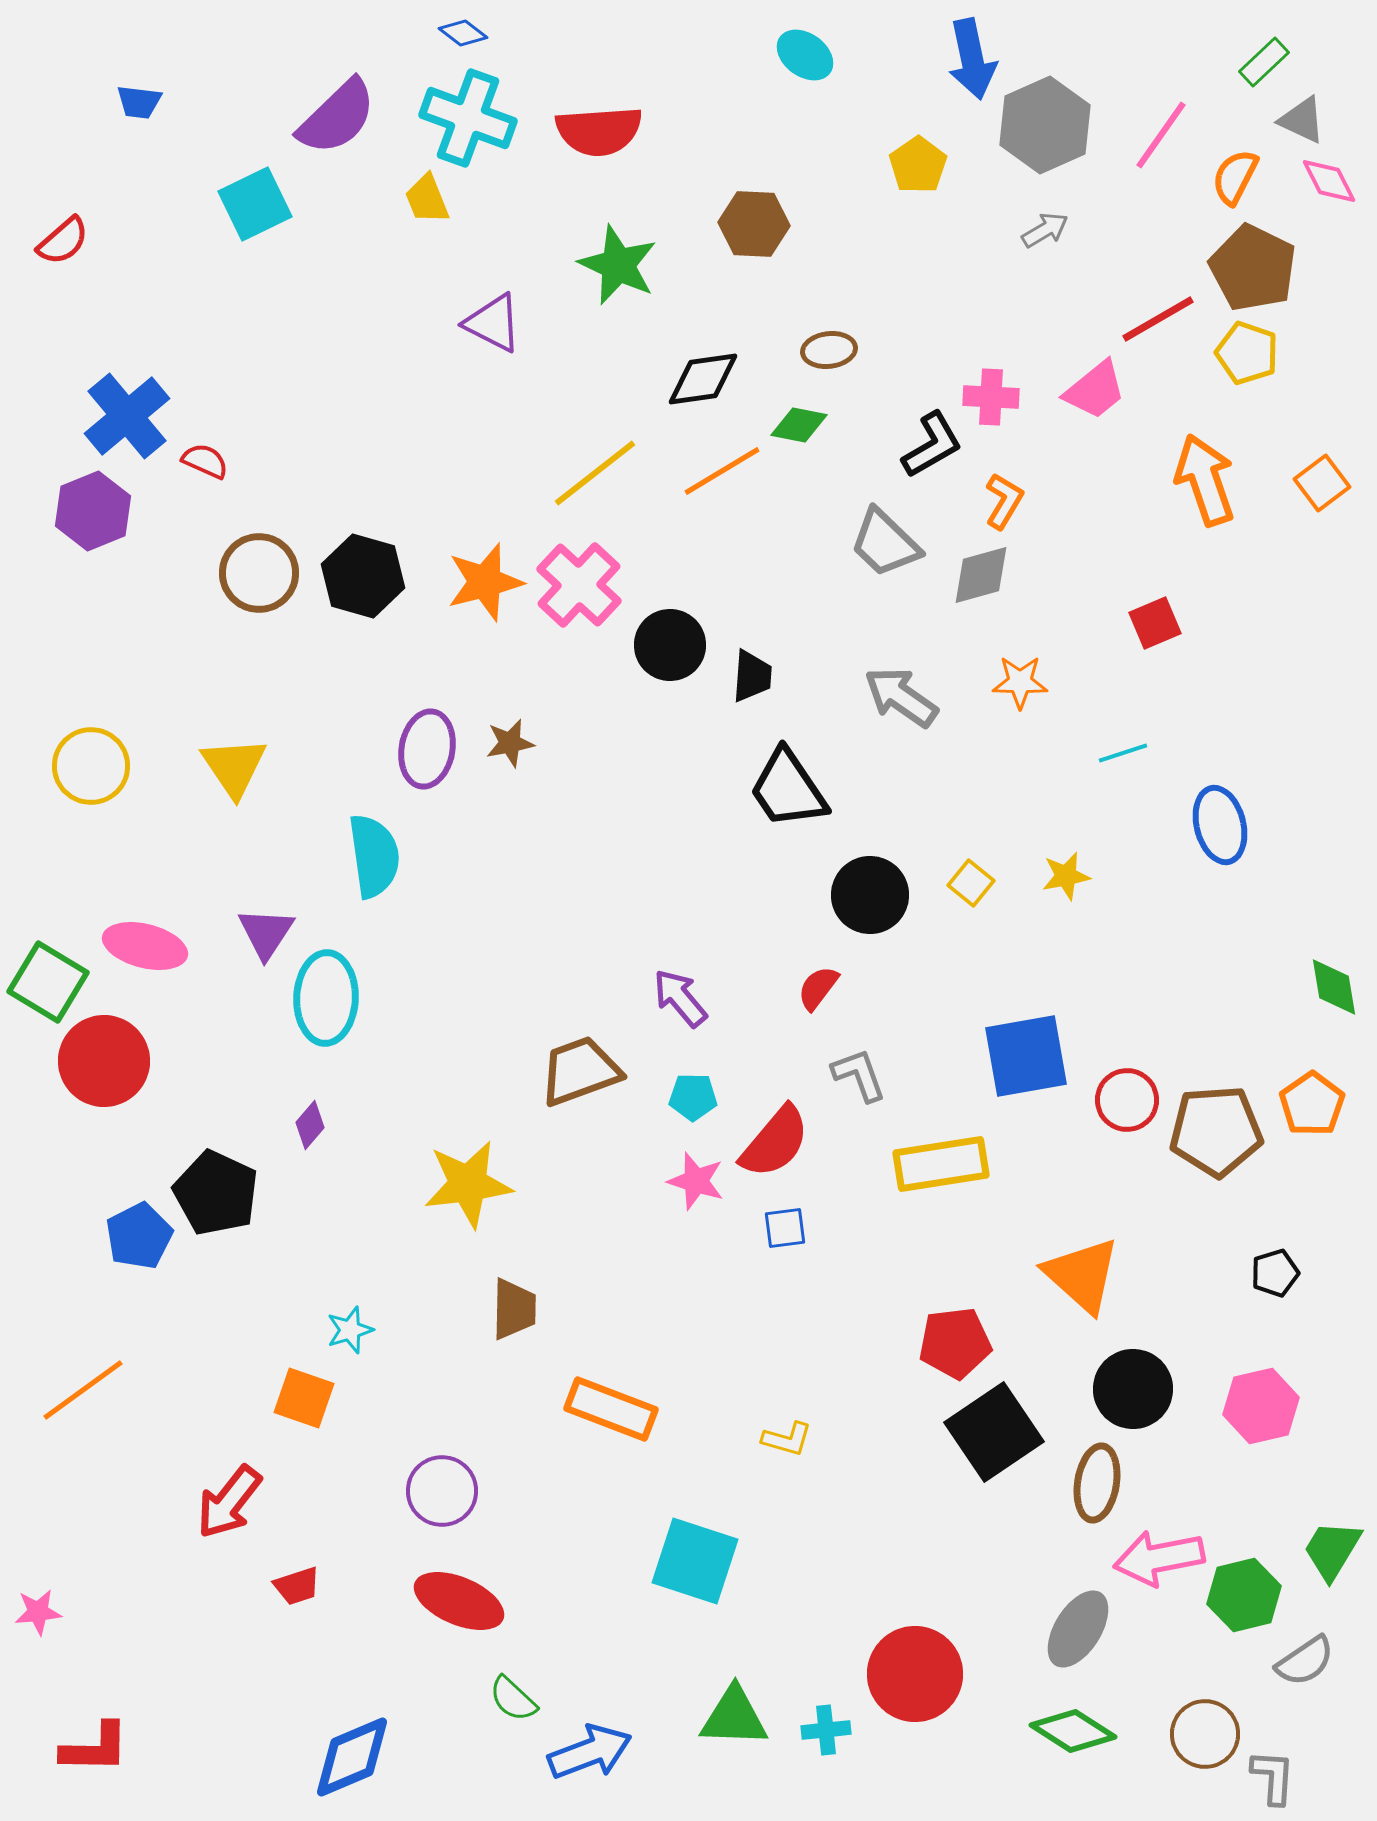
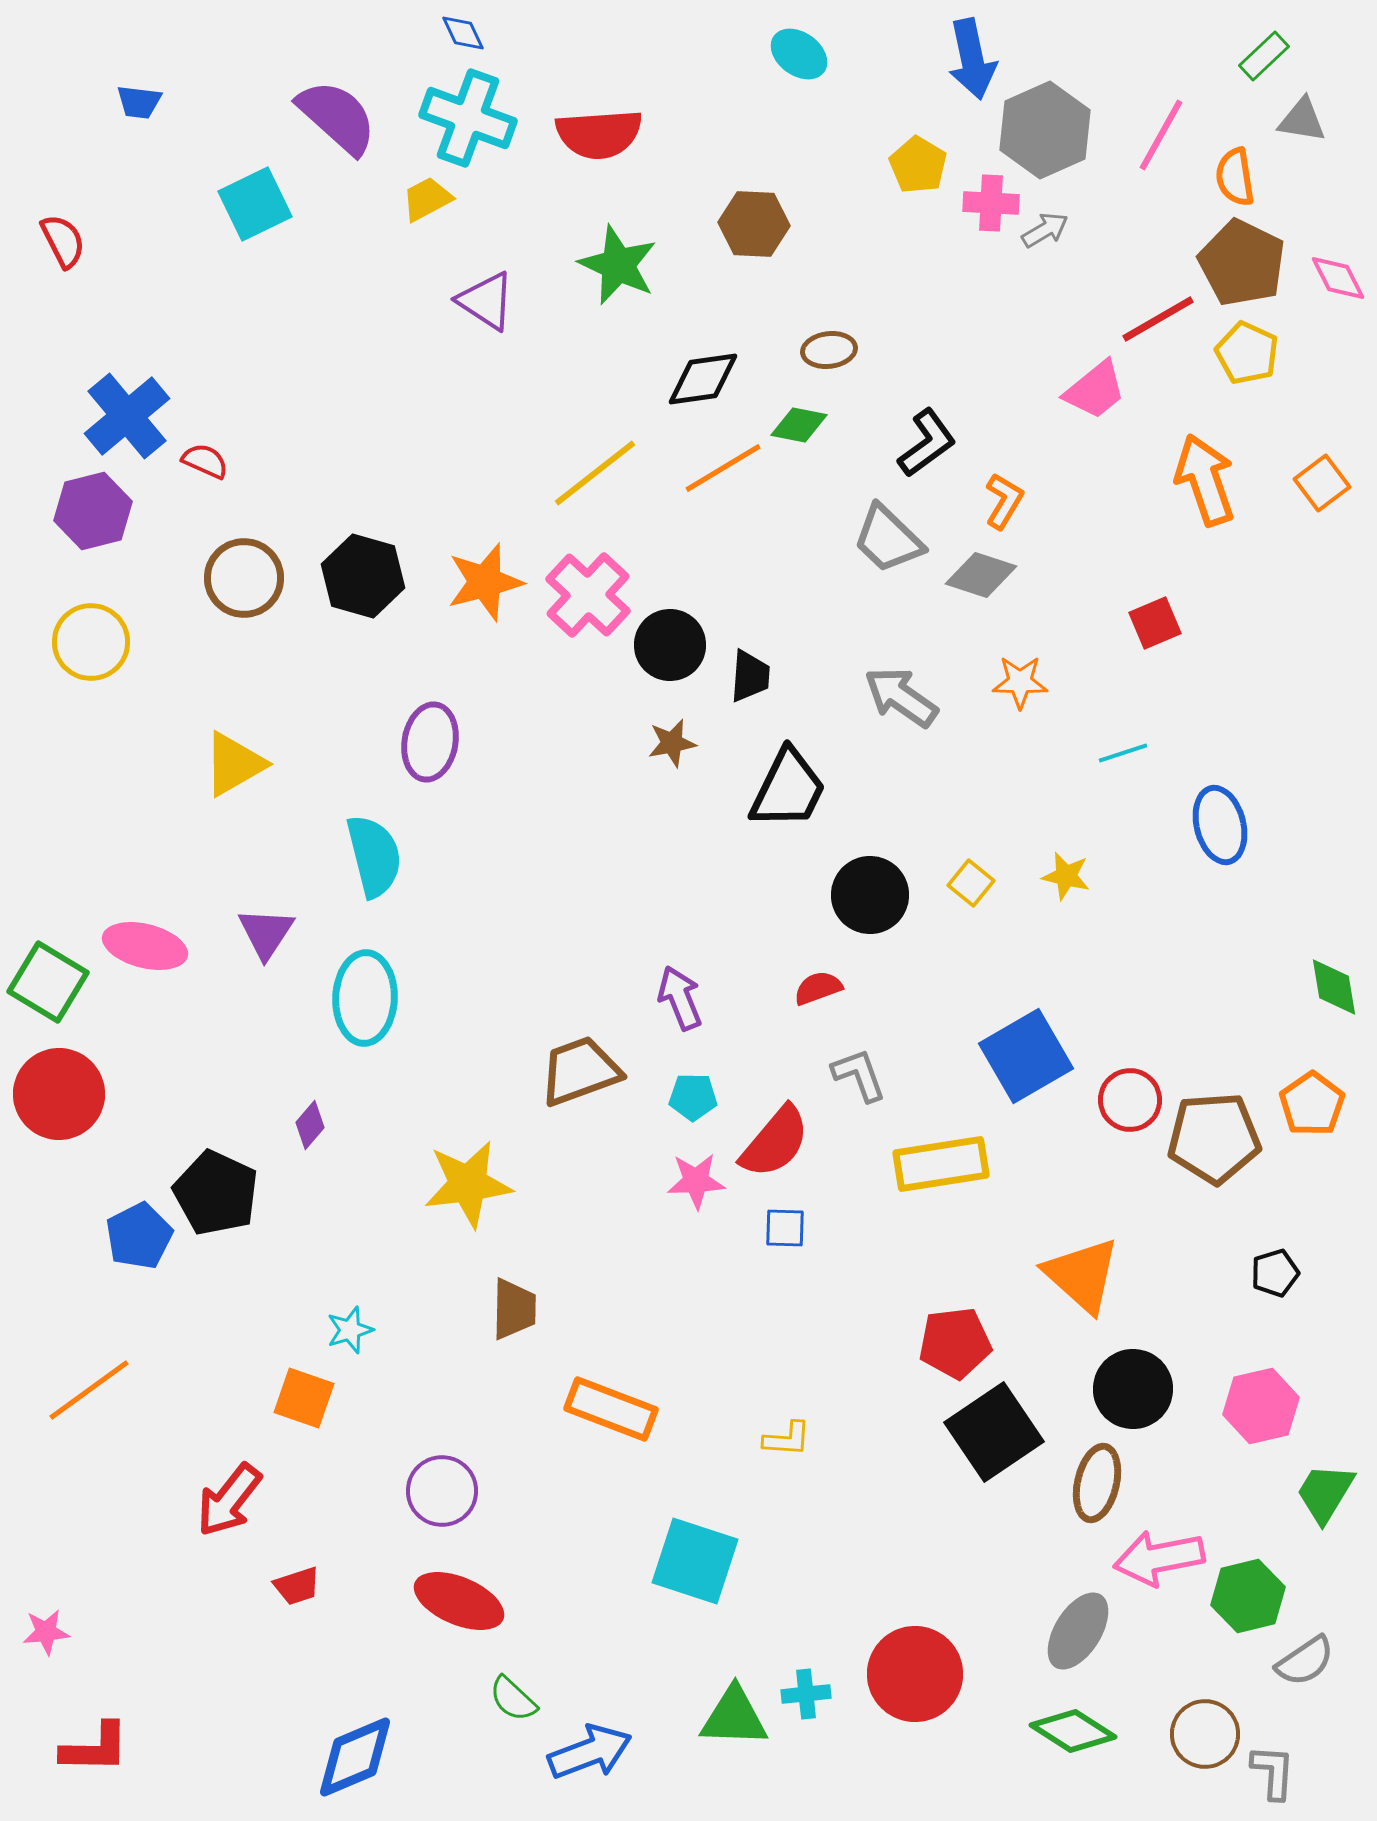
blue diamond at (463, 33): rotated 27 degrees clockwise
cyan ellipse at (805, 55): moved 6 px left, 1 px up
green rectangle at (1264, 62): moved 6 px up
purple semicircle at (337, 117): rotated 94 degrees counterclockwise
gray triangle at (1302, 120): rotated 16 degrees counterclockwise
gray hexagon at (1045, 125): moved 5 px down
red semicircle at (599, 131): moved 3 px down
pink line at (1161, 135): rotated 6 degrees counterclockwise
yellow pentagon at (918, 165): rotated 6 degrees counterclockwise
orange semicircle at (1235, 177): rotated 36 degrees counterclockwise
pink diamond at (1329, 181): moved 9 px right, 97 px down
yellow trapezoid at (427, 199): rotated 84 degrees clockwise
red semicircle at (63, 241): rotated 76 degrees counterclockwise
brown pentagon at (1253, 268): moved 11 px left, 5 px up
purple triangle at (493, 323): moved 7 px left, 22 px up; rotated 6 degrees clockwise
yellow pentagon at (1247, 353): rotated 6 degrees clockwise
pink cross at (991, 397): moved 194 px up
black L-shape at (932, 445): moved 5 px left, 2 px up; rotated 6 degrees counterclockwise
orange line at (722, 471): moved 1 px right, 3 px up
purple hexagon at (93, 511): rotated 8 degrees clockwise
gray trapezoid at (885, 543): moved 3 px right, 4 px up
brown circle at (259, 573): moved 15 px left, 5 px down
gray diamond at (981, 575): rotated 34 degrees clockwise
pink cross at (579, 585): moved 9 px right, 10 px down
black trapezoid at (752, 676): moved 2 px left
brown star at (510, 743): moved 162 px right
purple ellipse at (427, 749): moved 3 px right, 7 px up
yellow circle at (91, 766): moved 124 px up
yellow triangle at (234, 767): moved 3 px up; rotated 34 degrees clockwise
black trapezoid at (788, 789): rotated 120 degrees counterclockwise
cyan semicircle at (374, 856): rotated 6 degrees counterclockwise
yellow star at (1066, 876): rotated 24 degrees clockwise
red semicircle at (818, 988): rotated 33 degrees clockwise
cyan ellipse at (326, 998): moved 39 px right
purple arrow at (680, 998): rotated 18 degrees clockwise
blue square at (1026, 1056): rotated 20 degrees counterclockwise
red circle at (104, 1061): moved 45 px left, 33 px down
red circle at (1127, 1100): moved 3 px right
brown pentagon at (1216, 1131): moved 2 px left, 7 px down
pink star at (696, 1181): rotated 20 degrees counterclockwise
blue square at (785, 1228): rotated 9 degrees clockwise
orange line at (83, 1390): moved 6 px right
yellow L-shape at (787, 1439): rotated 12 degrees counterclockwise
brown ellipse at (1097, 1483): rotated 4 degrees clockwise
red arrow at (229, 1502): moved 2 px up
green trapezoid at (1332, 1550): moved 7 px left, 57 px up
green hexagon at (1244, 1595): moved 4 px right, 1 px down
pink star at (38, 1612): moved 8 px right, 20 px down
gray ellipse at (1078, 1629): moved 2 px down
cyan cross at (826, 1730): moved 20 px left, 36 px up
blue diamond at (352, 1757): moved 3 px right
gray L-shape at (1273, 1777): moved 5 px up
